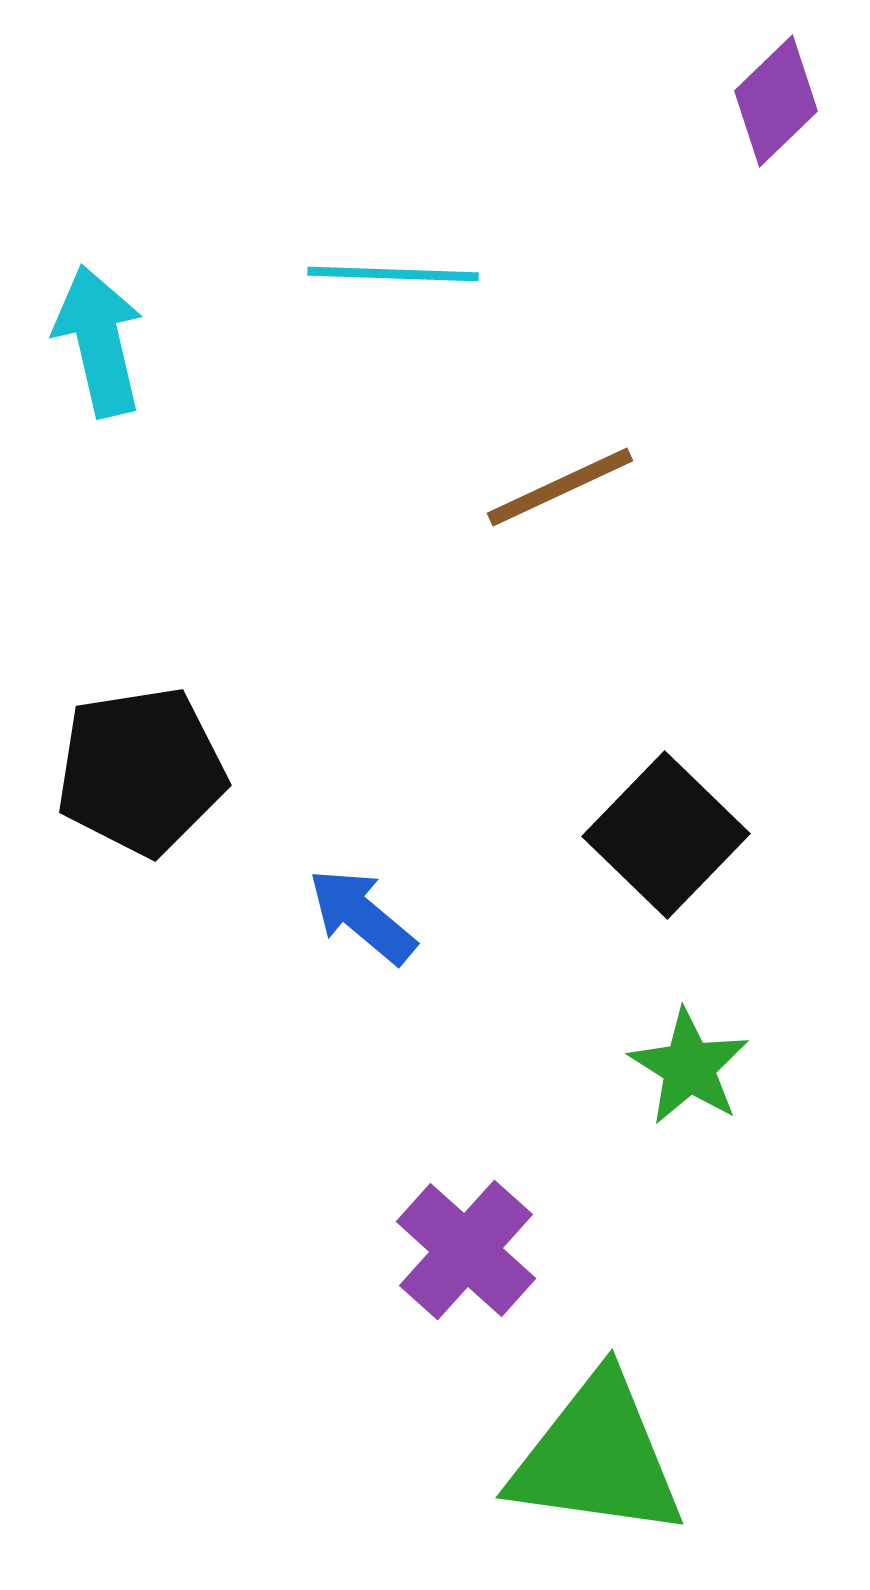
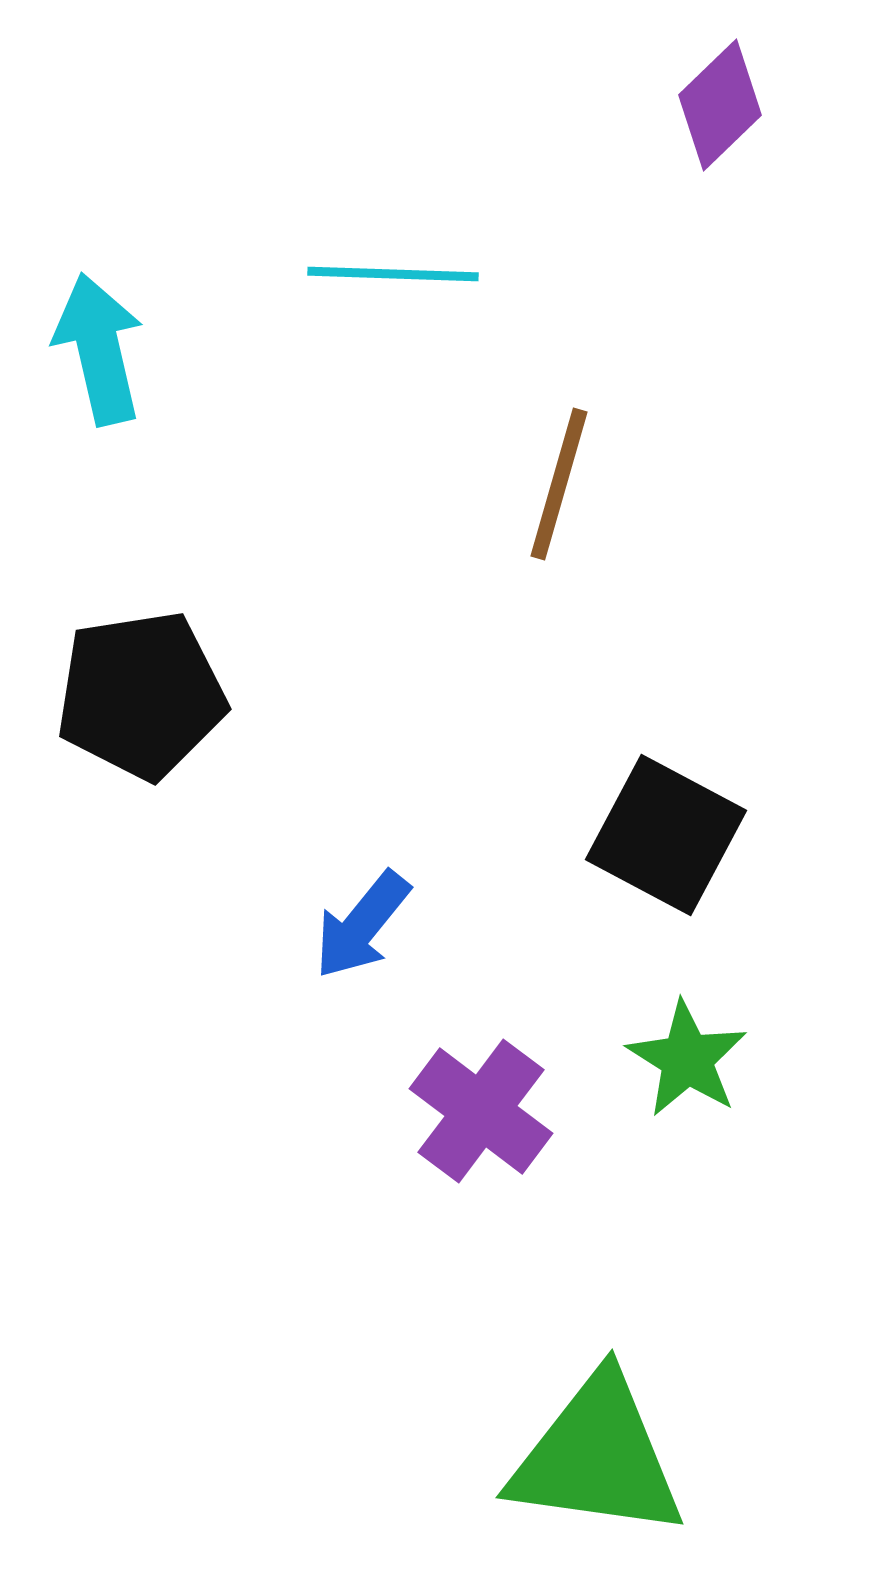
purple diamond: moved 56 px left, 4 px down
cyan arrow: moved 8 px down
brown line: moved 1 px left, 3 px up; rotated 49 degrees counterclockwise
black pentagon: moved 76 px up
black square: rotated 16 degrees counterclockwise
blue arrow: moved 9 px down; rotated 91 degrees counterclockwise
green star: moved 2 px left, 8 px up
purple cross: moved 15 px right, 139 px up; rotated 5 degrees counterclockwise
